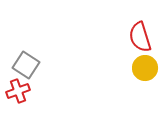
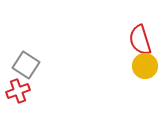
red semicircle: moved 3 px down
yellow circle: moved 2 px up
